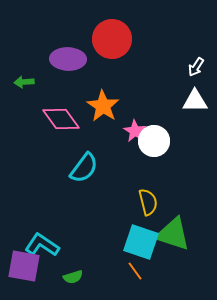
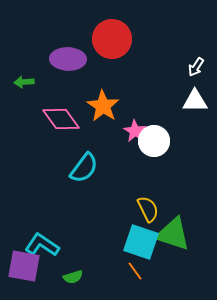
yellow semicircle: moved 7 px down; rotated 12 degrees counterclockwise
